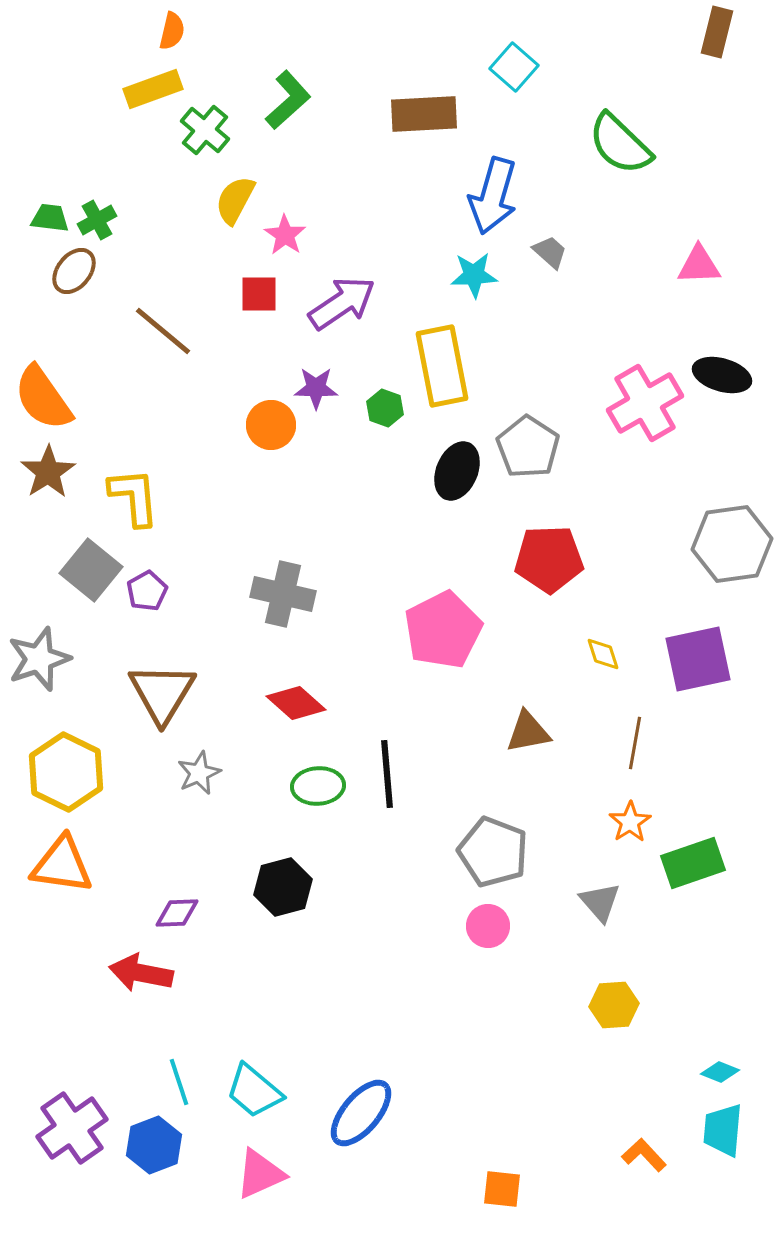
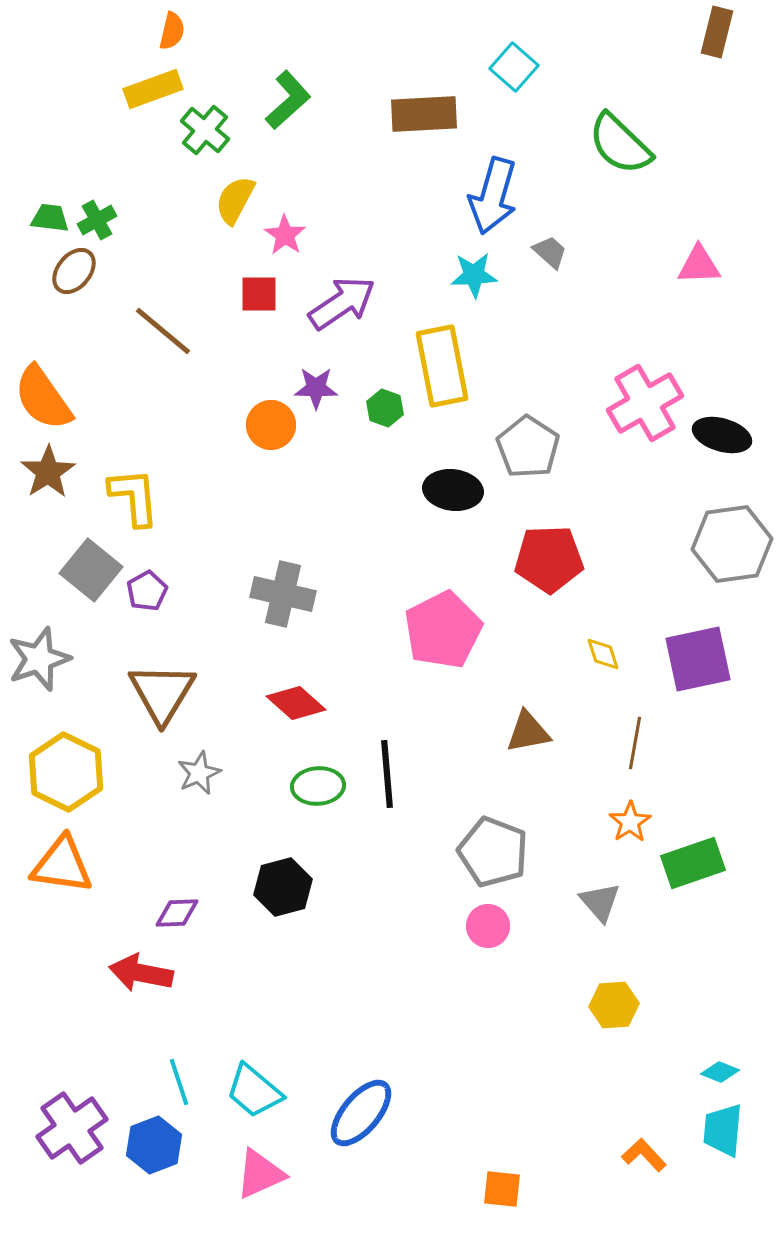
black ellipse at (722, 375): moved 60 px down
black ellipse at (457, 471): moved 4 px left, 19 px down; rotated 74 degrees clockwise
